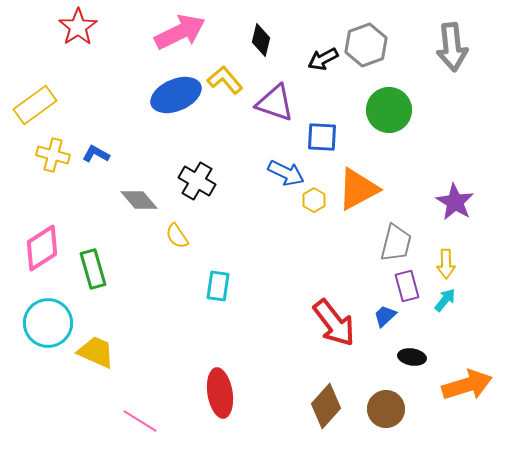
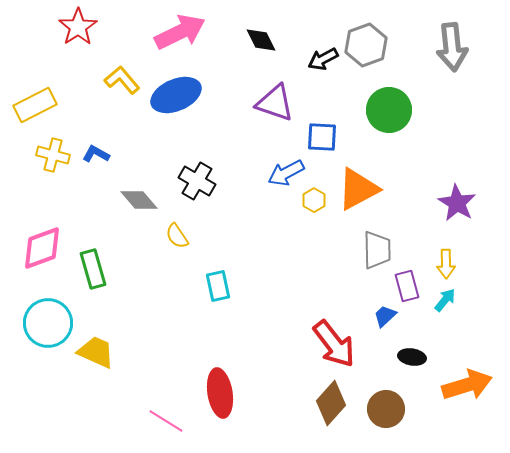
black diamond: rotated 40 degrees counterclockwise
yellow L-shape: moved 103 px left
yellow rectangle: rotated 9 degrees clockwise
blue arrow: rotated 126 degrees clockwise
purple star: moved 2 px right, 1 px down
gray trapezoid: moved 19 px left, 7 px down; rotated 15 degrees counterclockwise
pink diamond: rotated 12 degrees clockwise
cyan rectangle: rotated 20 degrees counterclockwise
red arrow: moved 21 px down
brown diamond: moved 5 px right, 3 px up
pink line: moved 26 px right
